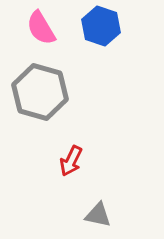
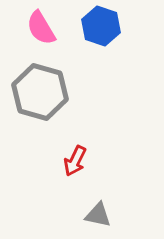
red arrow: moved 4 px right
